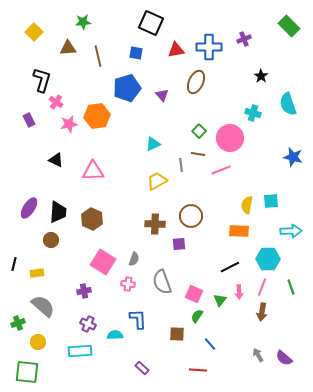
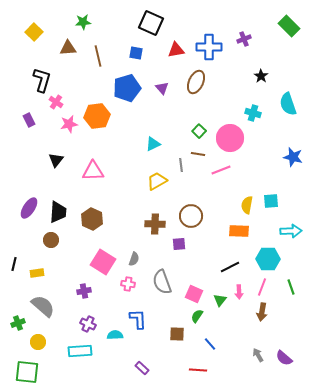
purple triangle at (162, 95): moved 7 px up
black triangle at (56, 160): rotated 42 degrees clockwise
